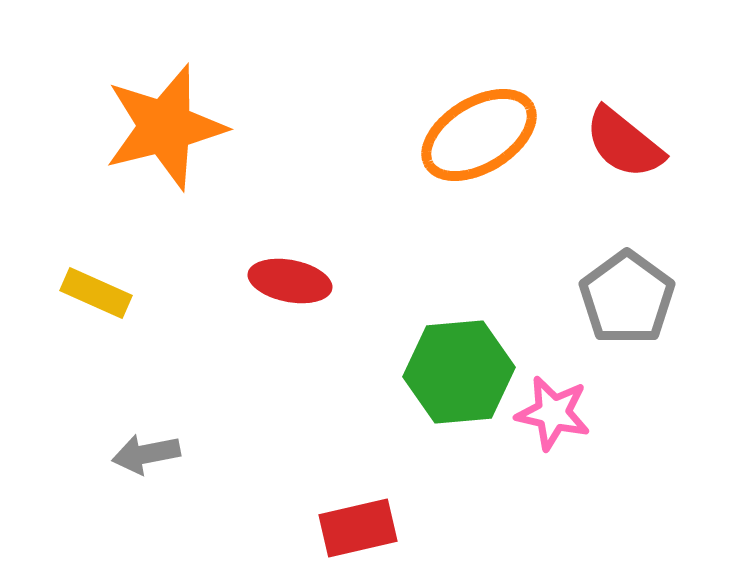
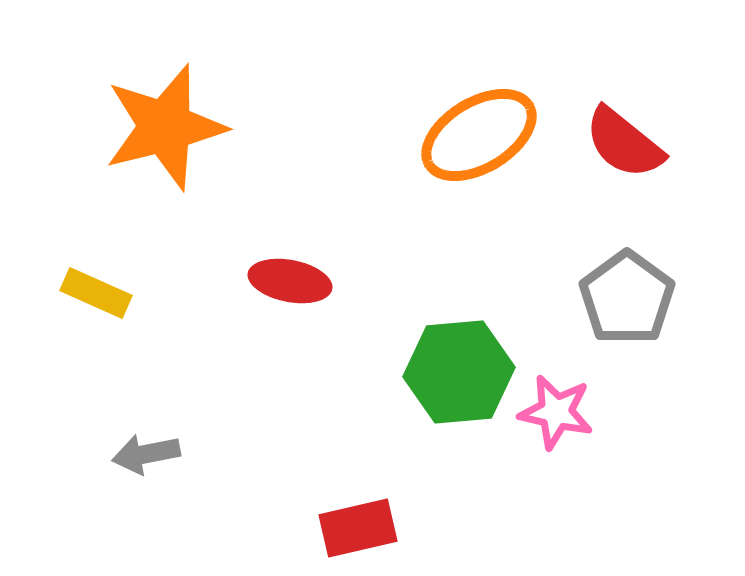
pink star: moved 3 px right, 1 px up
